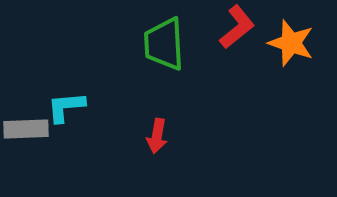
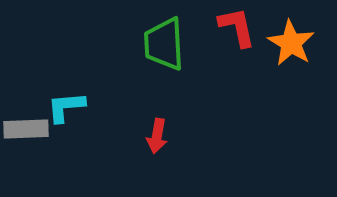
red L-shape: rotated 63 degrees counterclockwise
orange star: rotated 12 degrees clockwise
